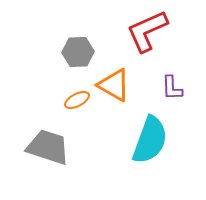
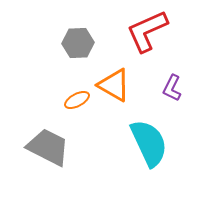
gray hexagon: moved 9 px up
purple L-shape: rotated 28 degrees clockwise
cyan semicircle: moved 1 px left, 3 px down; rotated 45 degrees counterclockwise
gray trapezoid: rotated 9 degrees clockwise
